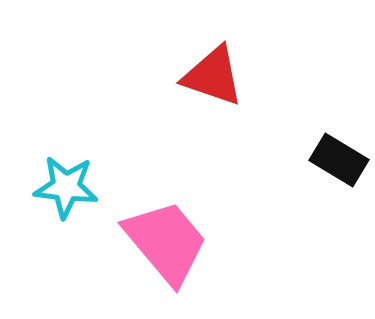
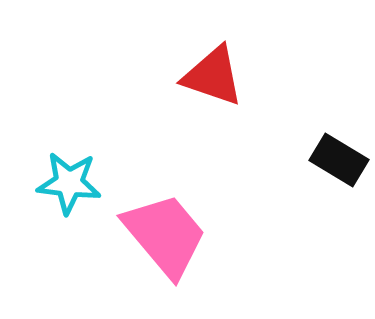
cyan star: moved 3 px right, 4 px up
pink trapezoid: moved 1 px left, 7 px up
